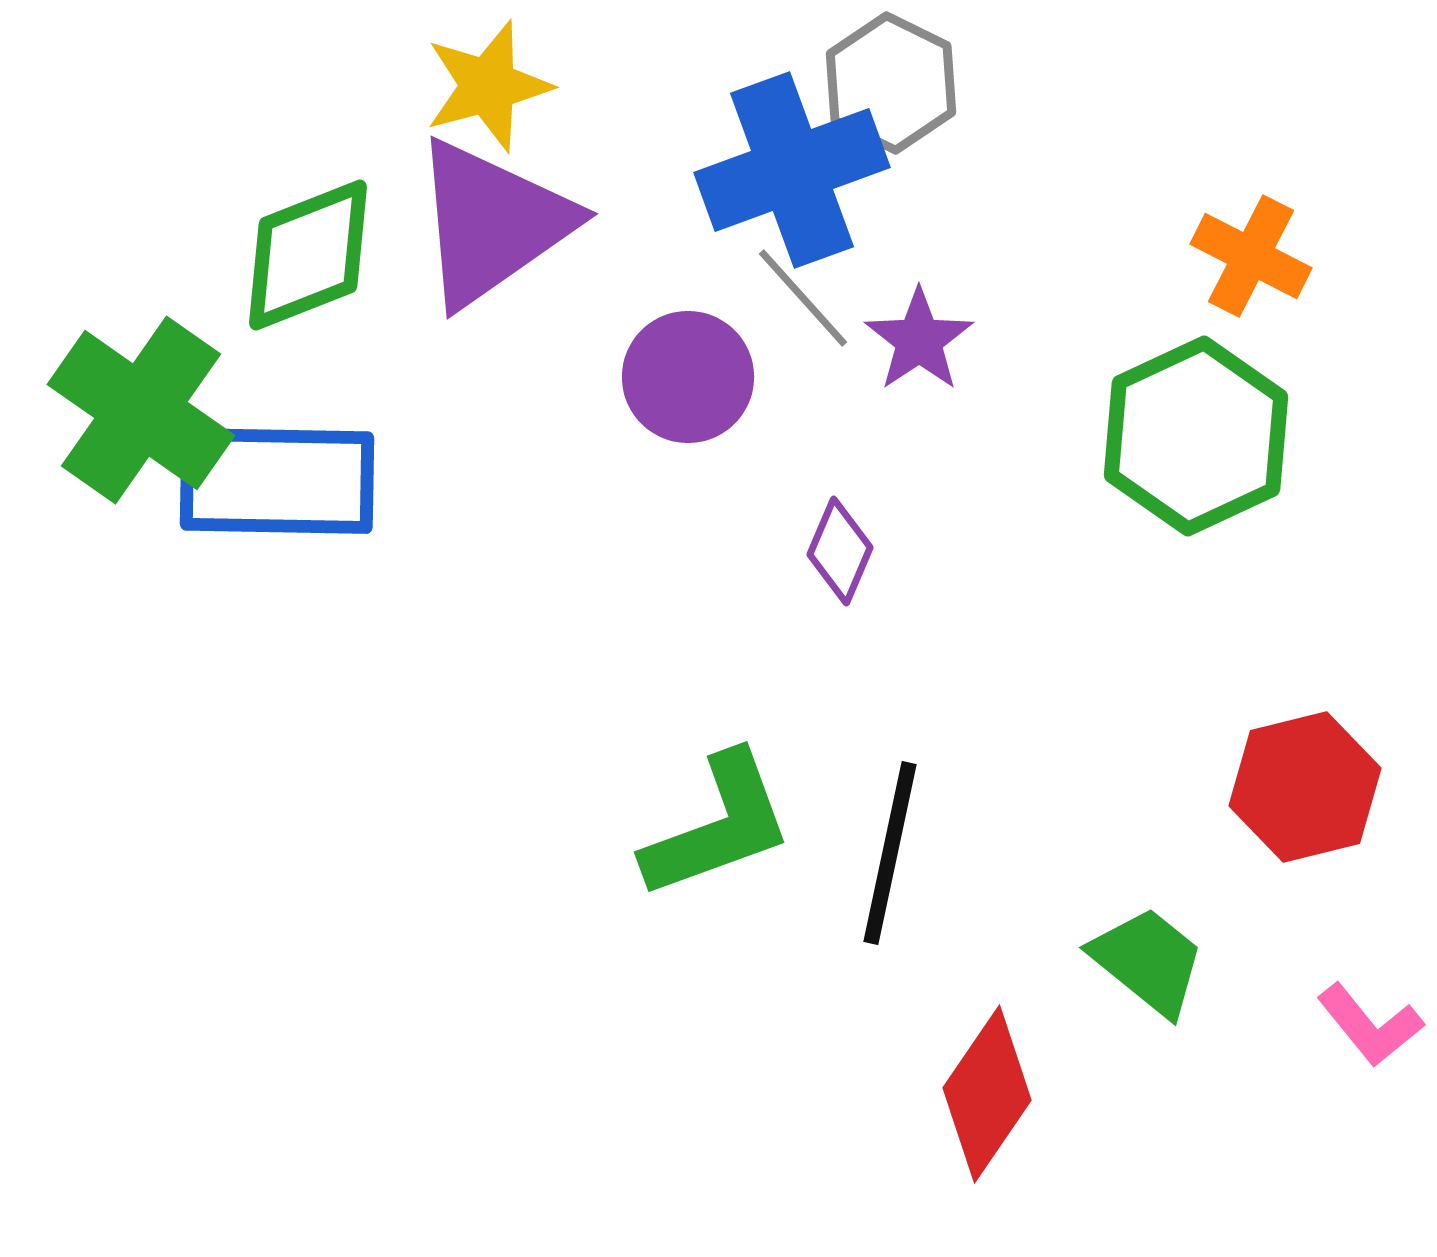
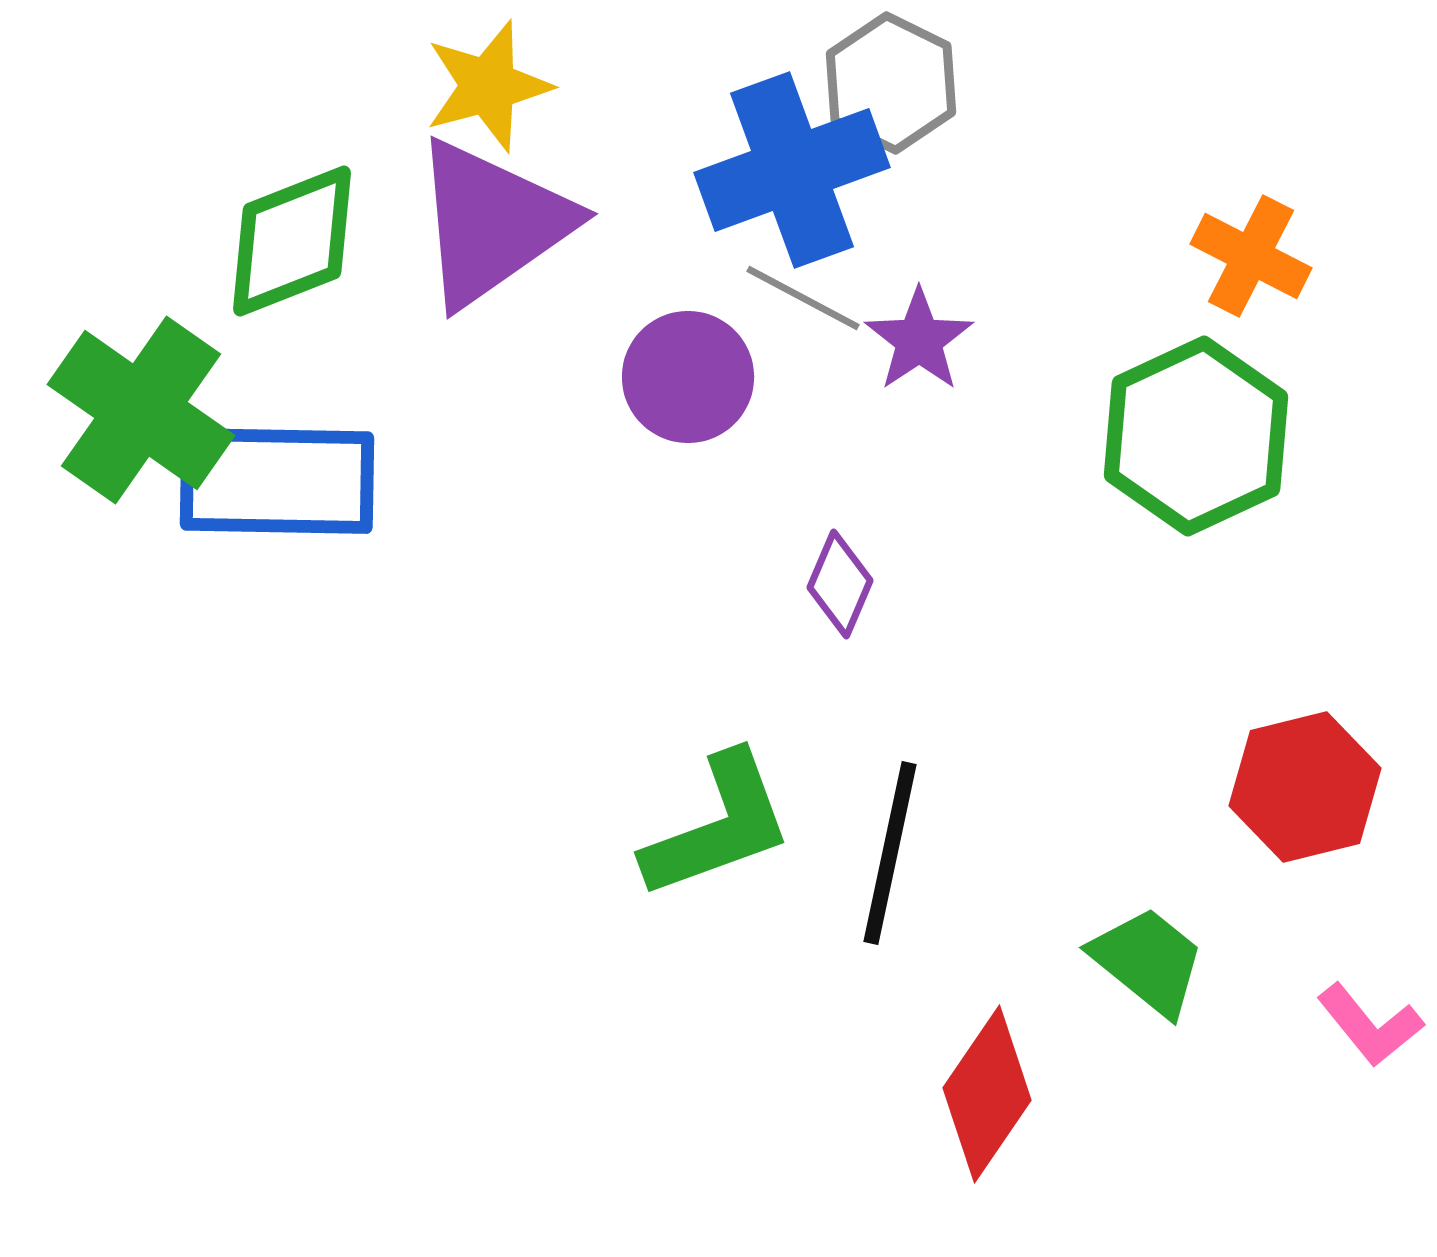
green diamond: moved 16 px left, 14 px up
gray line: rotated 20 degrees counterclockwise
purple diamond: moved 33 px down
